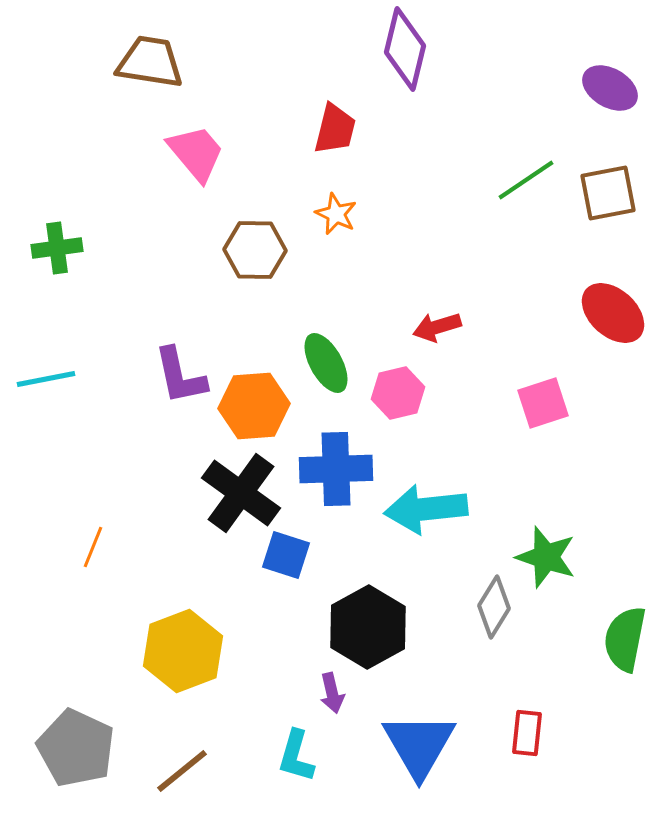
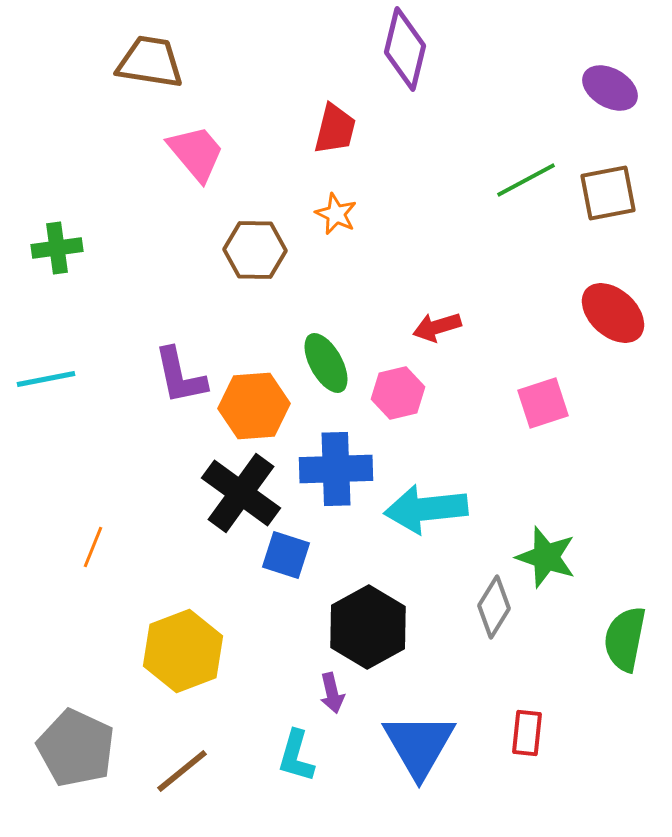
green line: rotated 6 degrees clockwise
